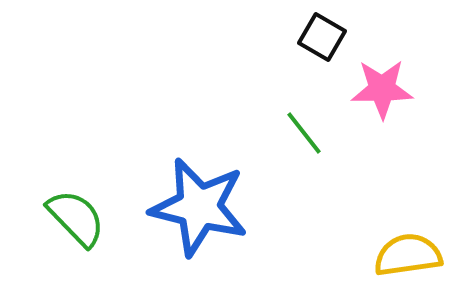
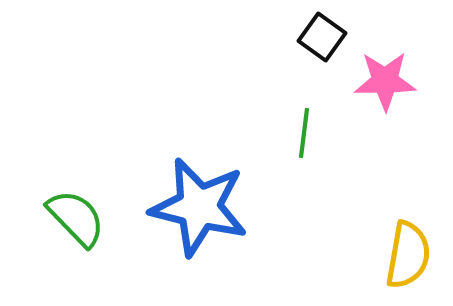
black square: rotated 6 degrees clockwise
pink star: moved 3 px right, 8 px up
green line: rotated 45 degrees clockwise
yellow semicircle: rotated 108 degrees clockwise
